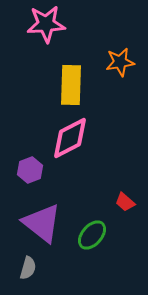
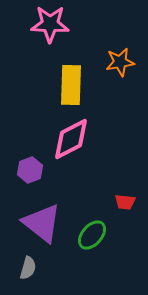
pink star: moved 4 px right; rotated 6 degrees clockwise
pink diamond: moved 1 px right, 1 px down
red trapezoid: rotated 35 degrees counterclockwise
